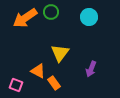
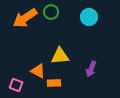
yellow triangle: moved 3 px down; rotated 48 degrees clockwise
orange rectangle: rotated 56 degrees counterclockwise
